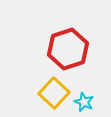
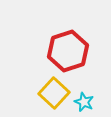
red hexagon: moved 2 px down
